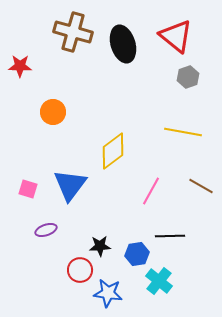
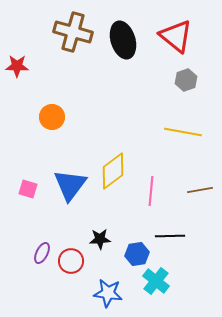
black ellipse: moved 4 px up
red star: moved 3 px left
gray hexagon: moved 2 px left, 3 px down
orange circle: moved 1 px left, 5 px down
yellow diamond: moved 20 px down
brown line: moved 1 px left, 4 px down; rotated 40 degrees counterclockwise
pink line: rotated 24 degrees counterclockwise
purple ellipse: moved 4 px left, 23 px down; rotated 45 degrees counterclockwise
black star: moved 7 px up
red circle: moved 9 px left, 9 px up
cyan cross: moved 3 px left
